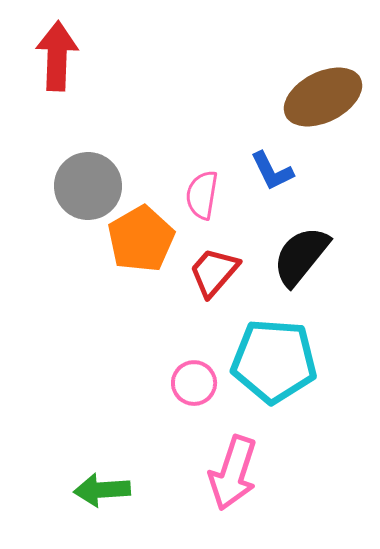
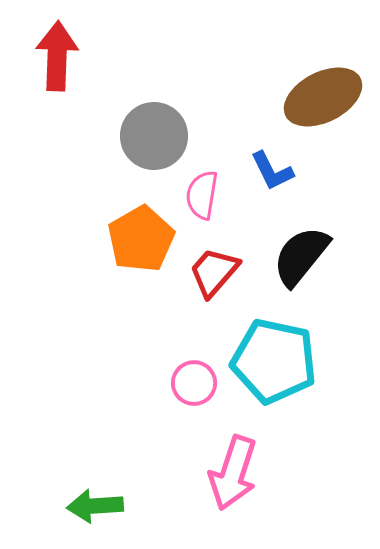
gray circle: moved 66 px right, 50 px up
cyan pentagon: rotated 8 degrees clockwise
green arrow: moved 7 px left, 16 px down
